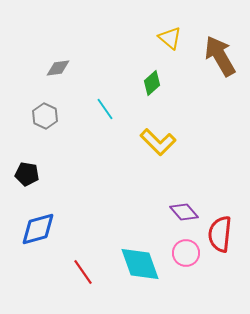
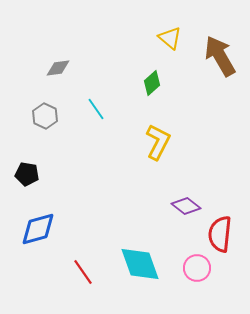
cyan line: moved 9 px left
yellow L-shape: rotated 108 degrees counterclockwise
purple diamond: moved 2 px right, 6 px up; rotated 12 degrees counterclockwise
pink circle: moved 11 px right, 15 px down
